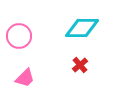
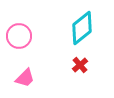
cyan diamond: rotated 40 degrees counterclockwise
